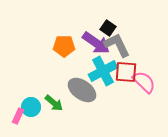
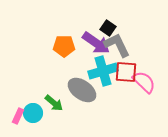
cyan cross: rotated 12 degrees clockwise
cyan circle: moved 2 px right, 6 px down
